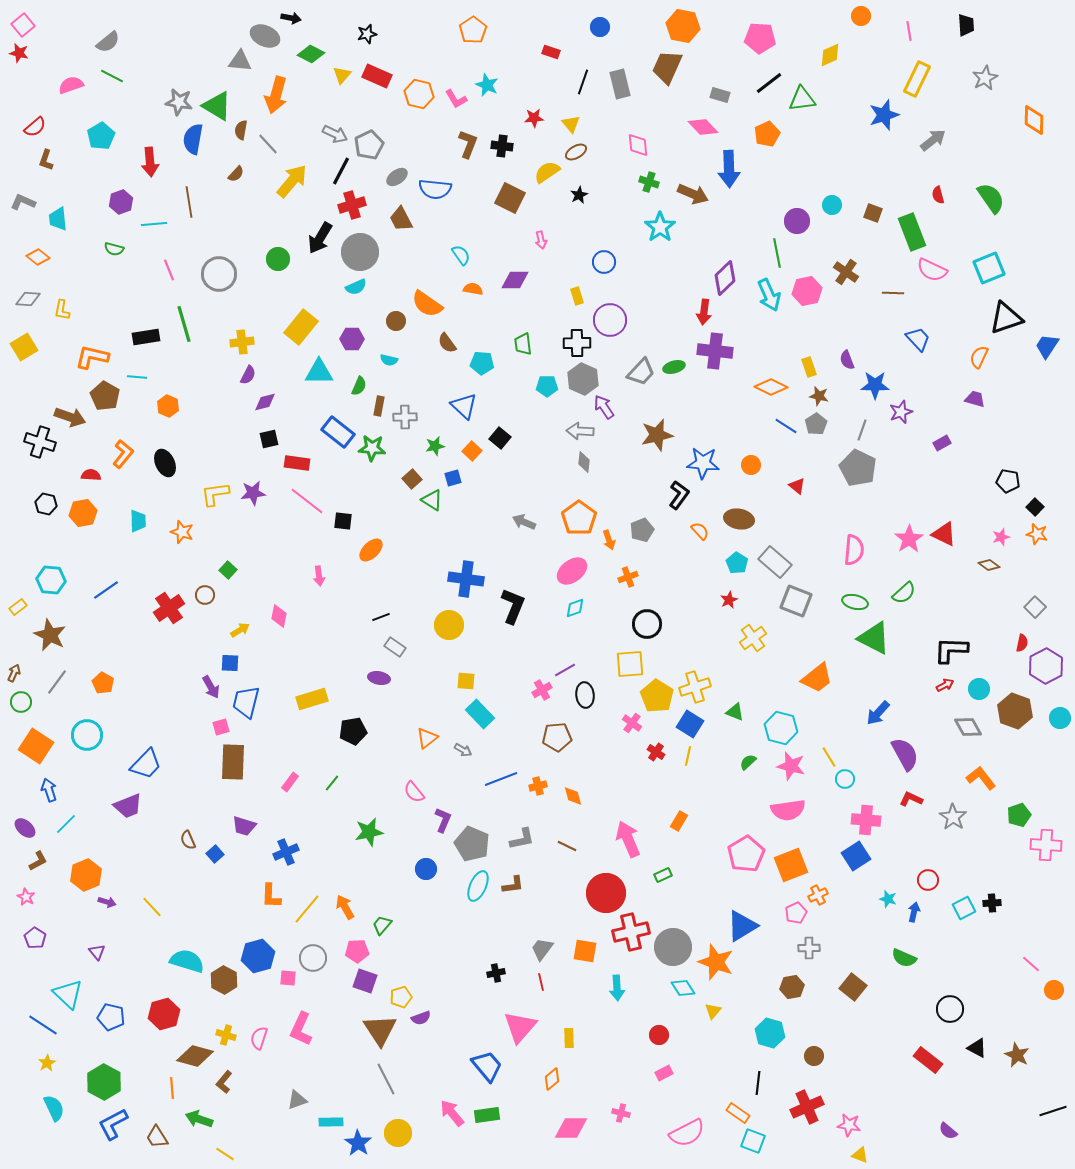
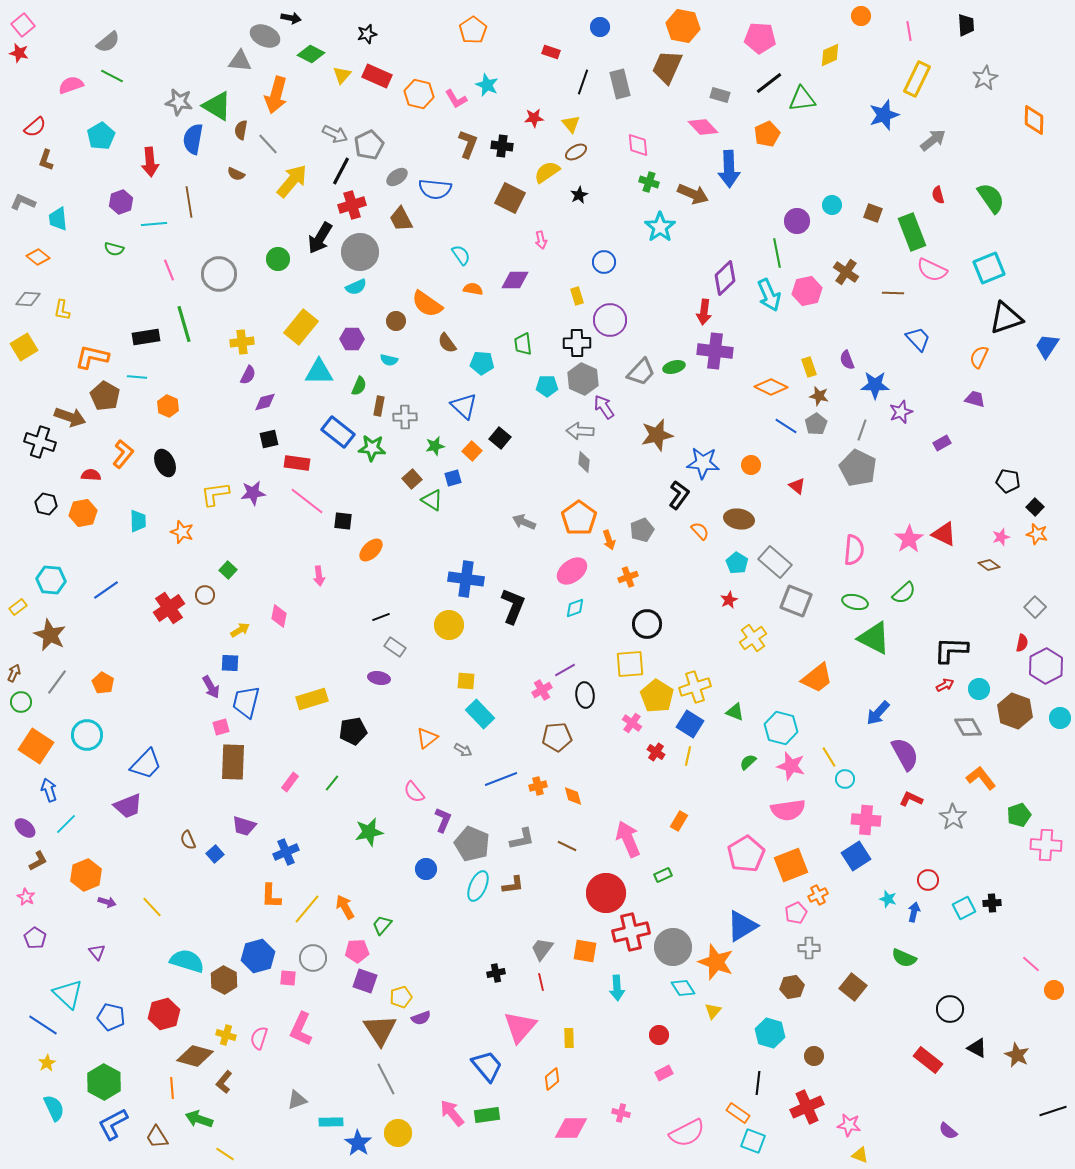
brown semicircle at (236, 174): rotated 72 degrees clockwise
